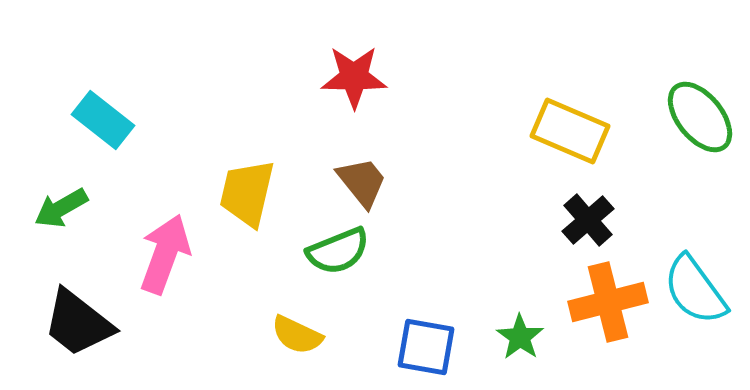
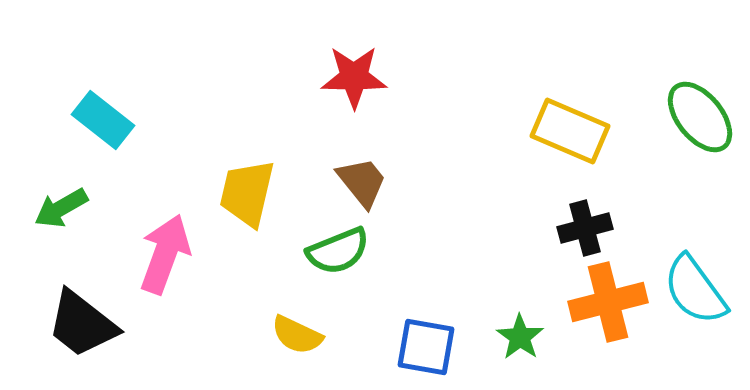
black cross: moved 3 px left, 8 px down; rotated 26 degrees clockwise
black trapezoid: moved 4 px right, 1 px down
